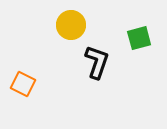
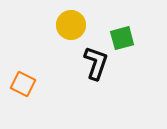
green square: moved 17 px left
black L-shape: moved 1 px left, 1 px down
